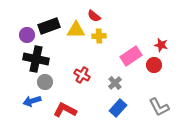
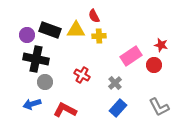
red semicircle: rotated 24 degrees clockwise
black rectangle: moved 1 px right, 4 px down; rotated 40 degrees clockwise
blue arrow: moved 3 px down
